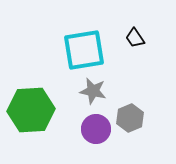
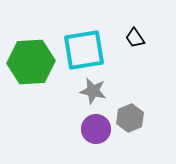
green hexagon: moved 48 px up
